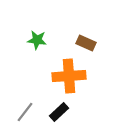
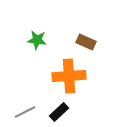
brown rectangle: moved 1 px up
gray line: rotated 25 degrees clockwise
